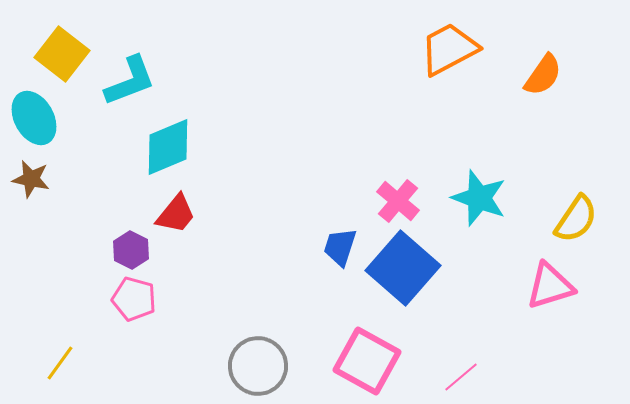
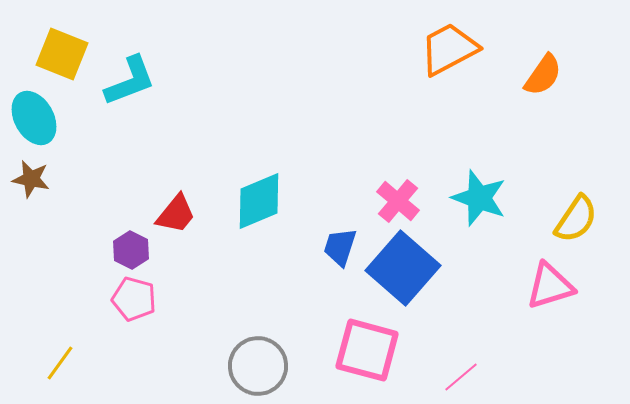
yellow square: rotated 16 degrees counterclockwise
cyan diamond: moved 91 px right, 54 px down
pink square: moved 11 px up; rotated 14 degrees counterclockwise
